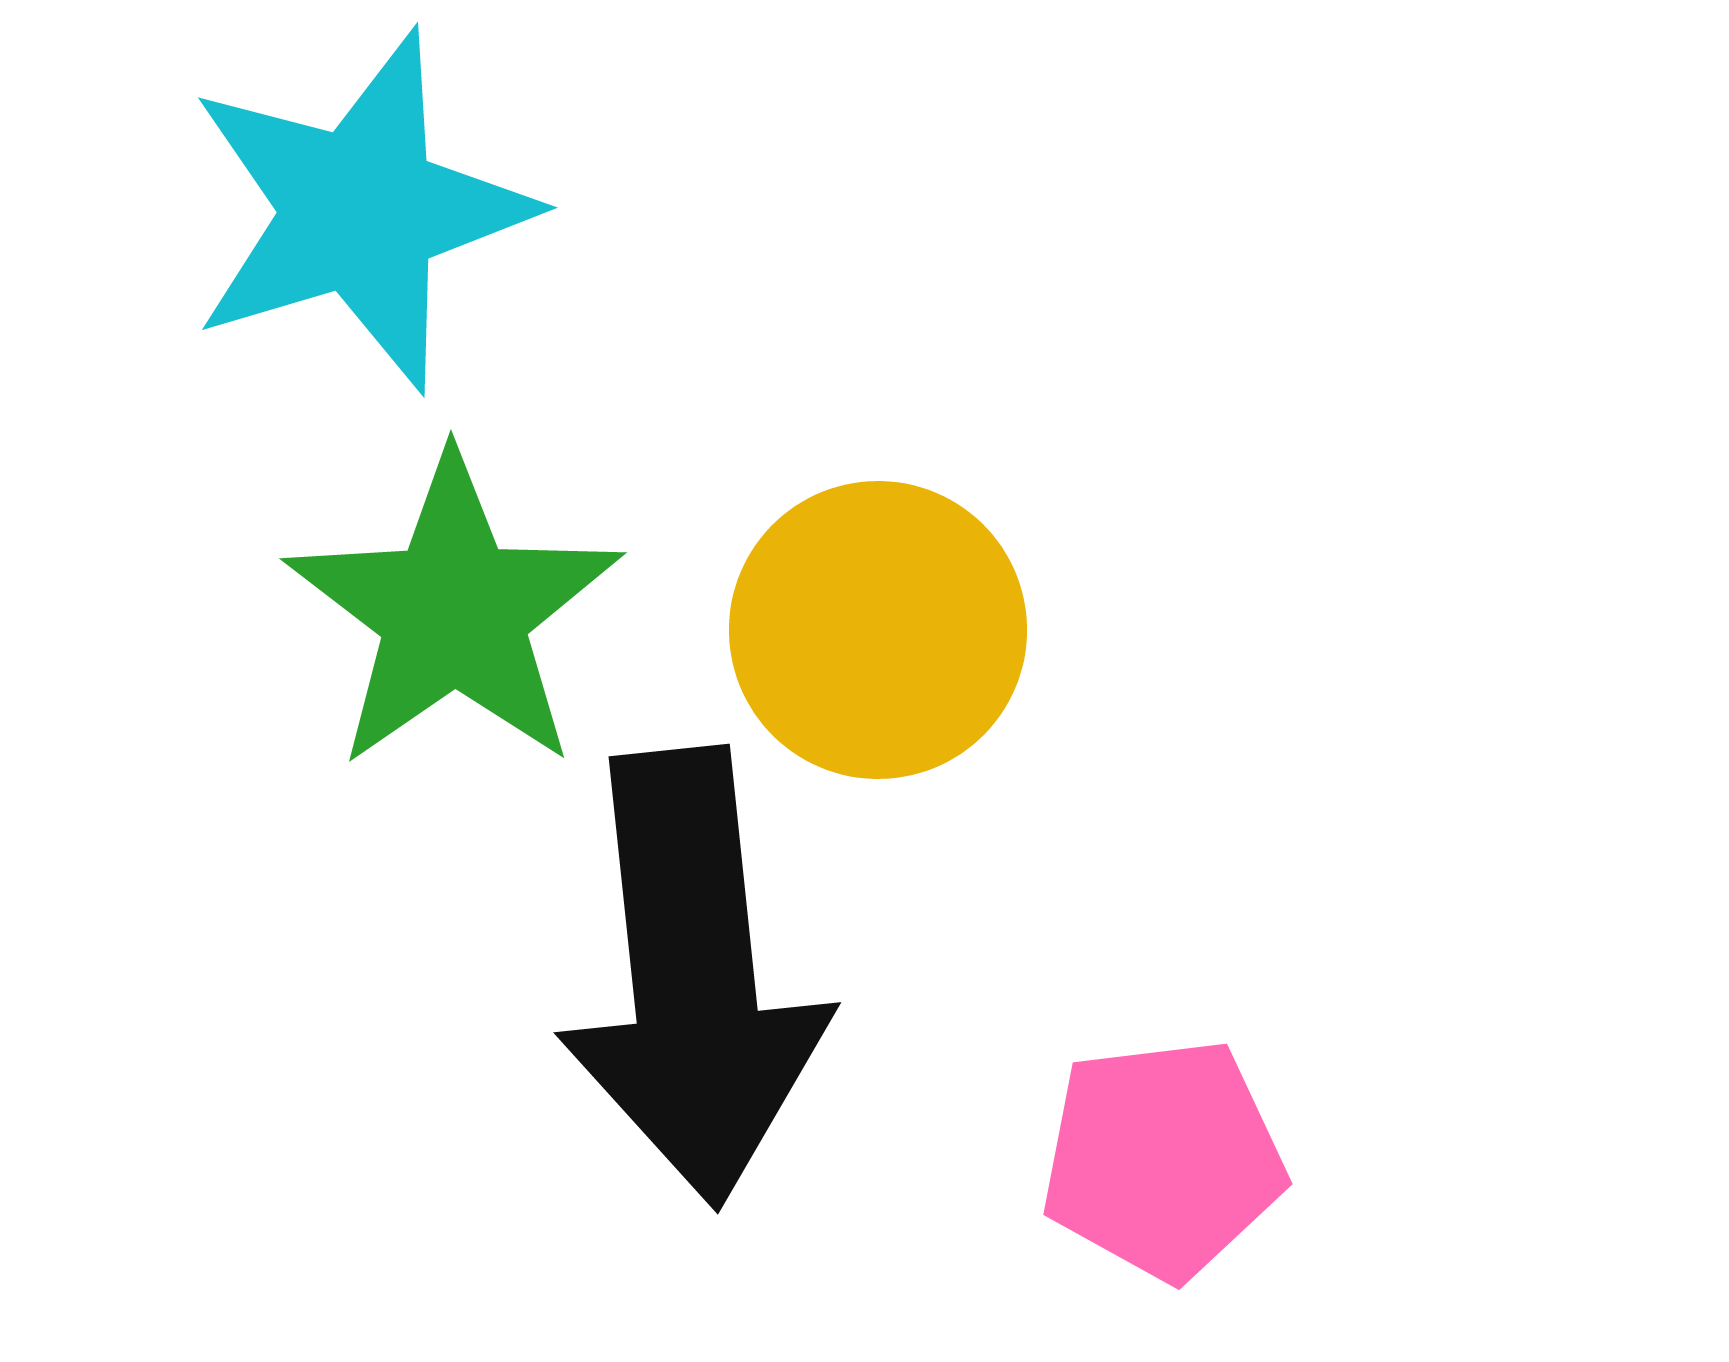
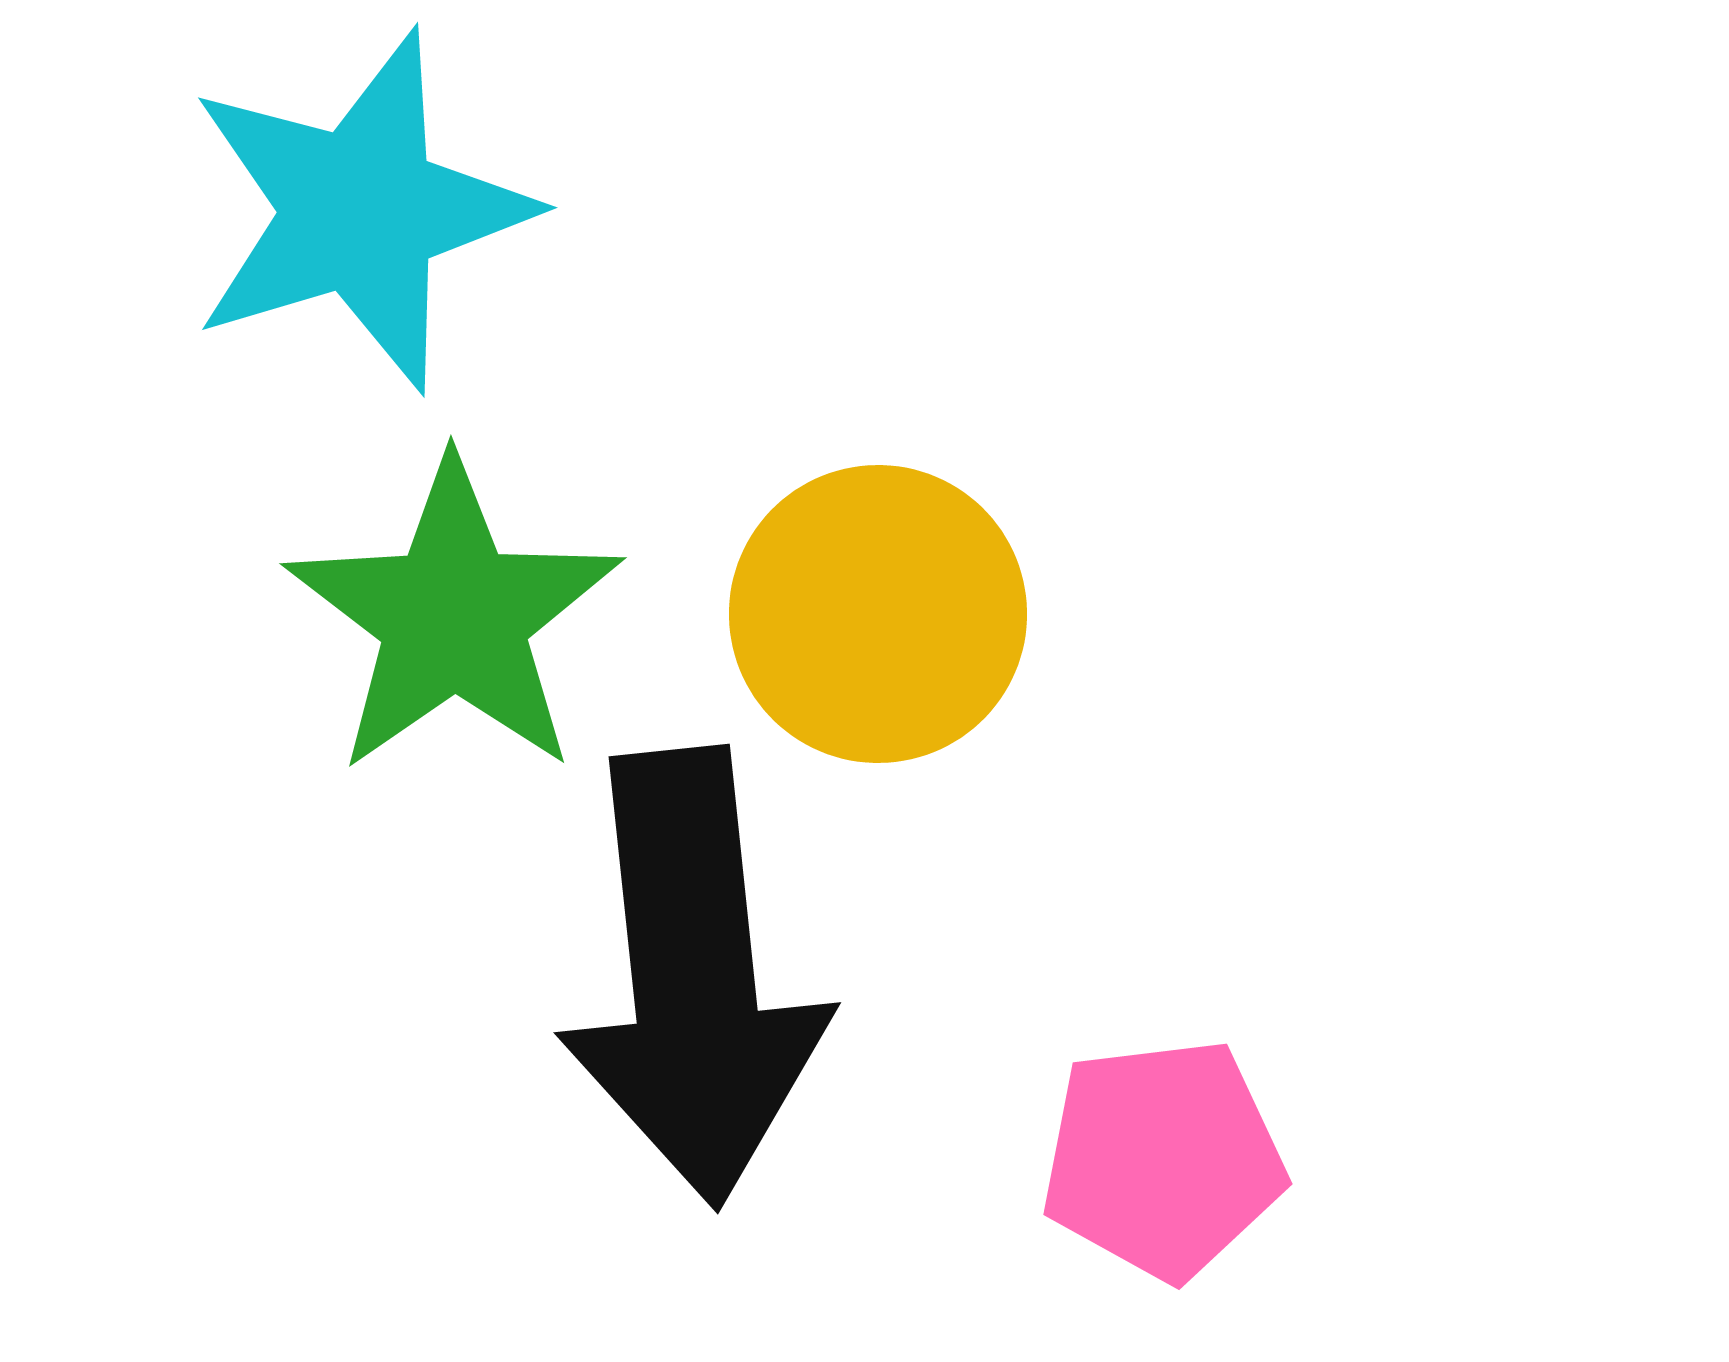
green star: moved 5 px down
yellow circle: moved 16 px up
